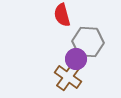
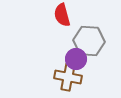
gray hexagon: moved 1 px right, 1 px up
brown cross: rotated 24 degrees counterclockwise
